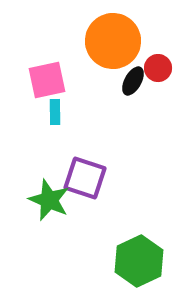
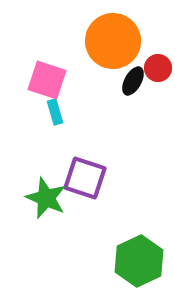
pink square: rotated 30 degrees clockwise
cyan rectangle: rotated 15 degrees counterclockwise
green star: moved 3 px left, 2 px up
